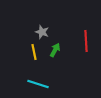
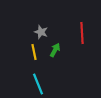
gray star: moved 1 px left
red line: moved 4 px left, 8 px up
cyan line: rotated 50 degrees clockwise
